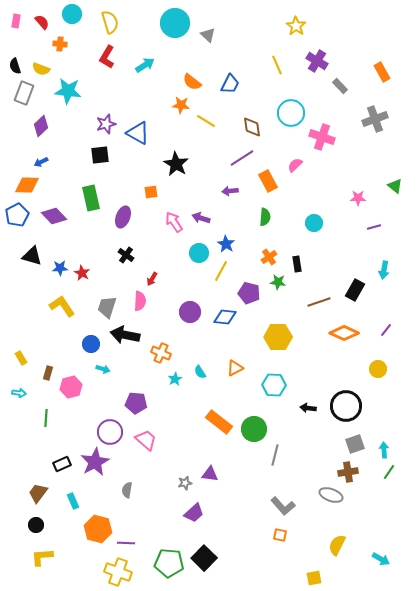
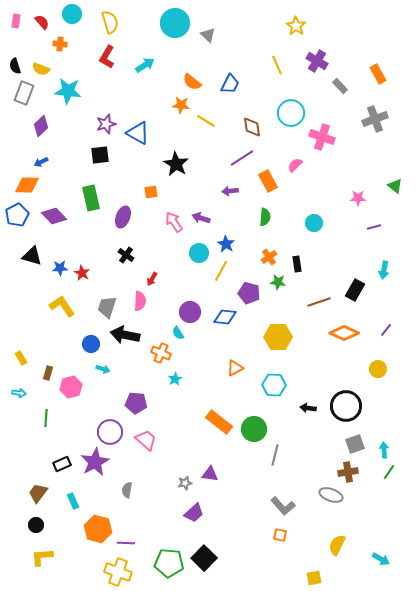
orange rectangle at (382, 72): moved 4 px left, 2 px down
cyan semicircle at (200, 372): moved 22 px left, 39 px up
